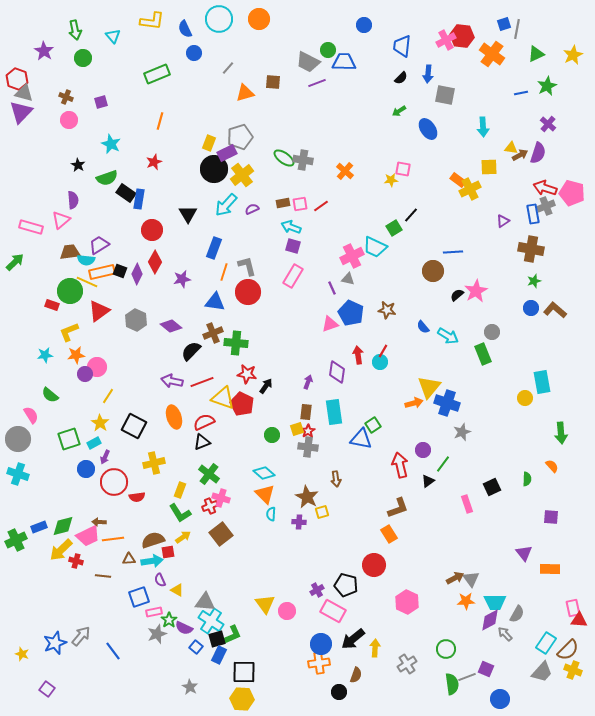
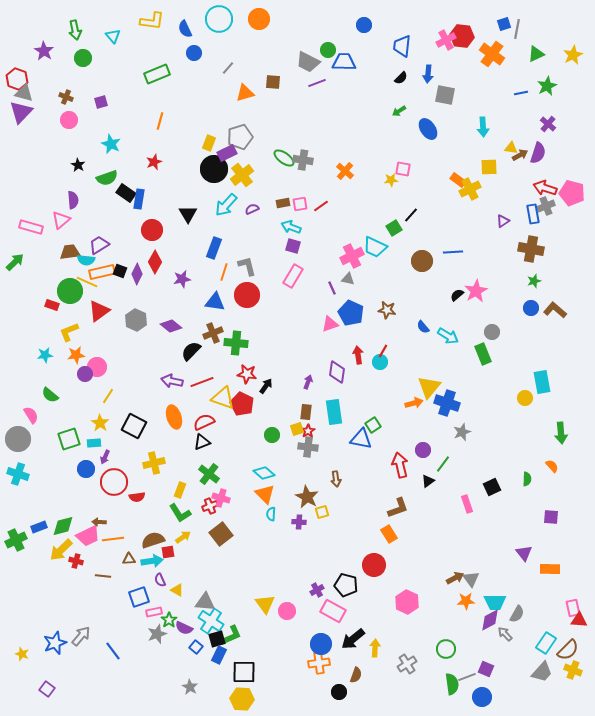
brown circle at (433, 271): moved 11 px left, 10 px up
red circle at (248, 292): moved 1 px left, 3 px down
cyan rectangle at (94, 443): rotated 24 degrees clockwise
blue circle at (500, 699): moved 18 px left, 2 px up
